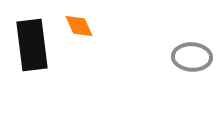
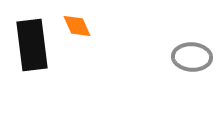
orange diamond: moved 2 px left
